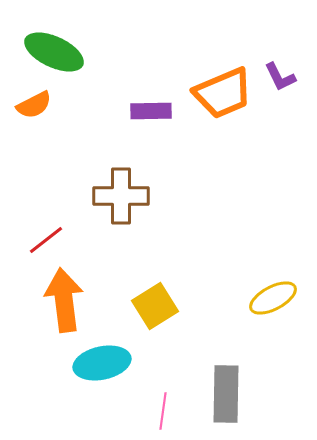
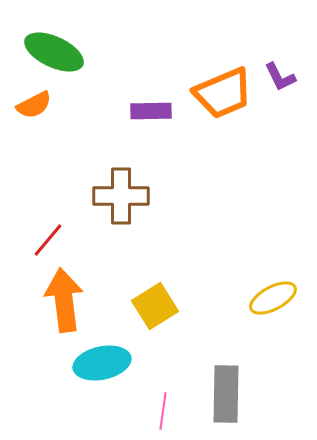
red line: moved 2 px right; rotated 12 degrees counterclockwise
